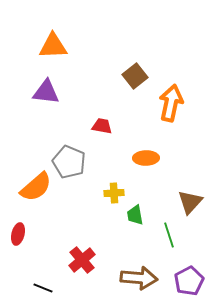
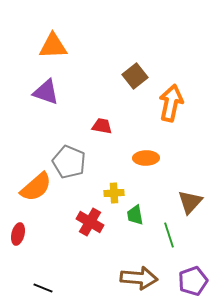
purple triangle: rotated 12 degrees clockwise
red cross: moved 8 px right, 38 px up; rotated 20 degrees counterclockwise
purple pentagon: moved 4 px right; rotated 8 degrees clockwise
